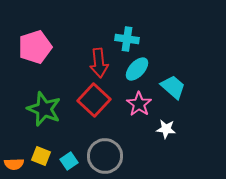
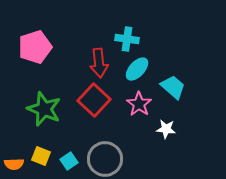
gray circle: moved 3 px down
